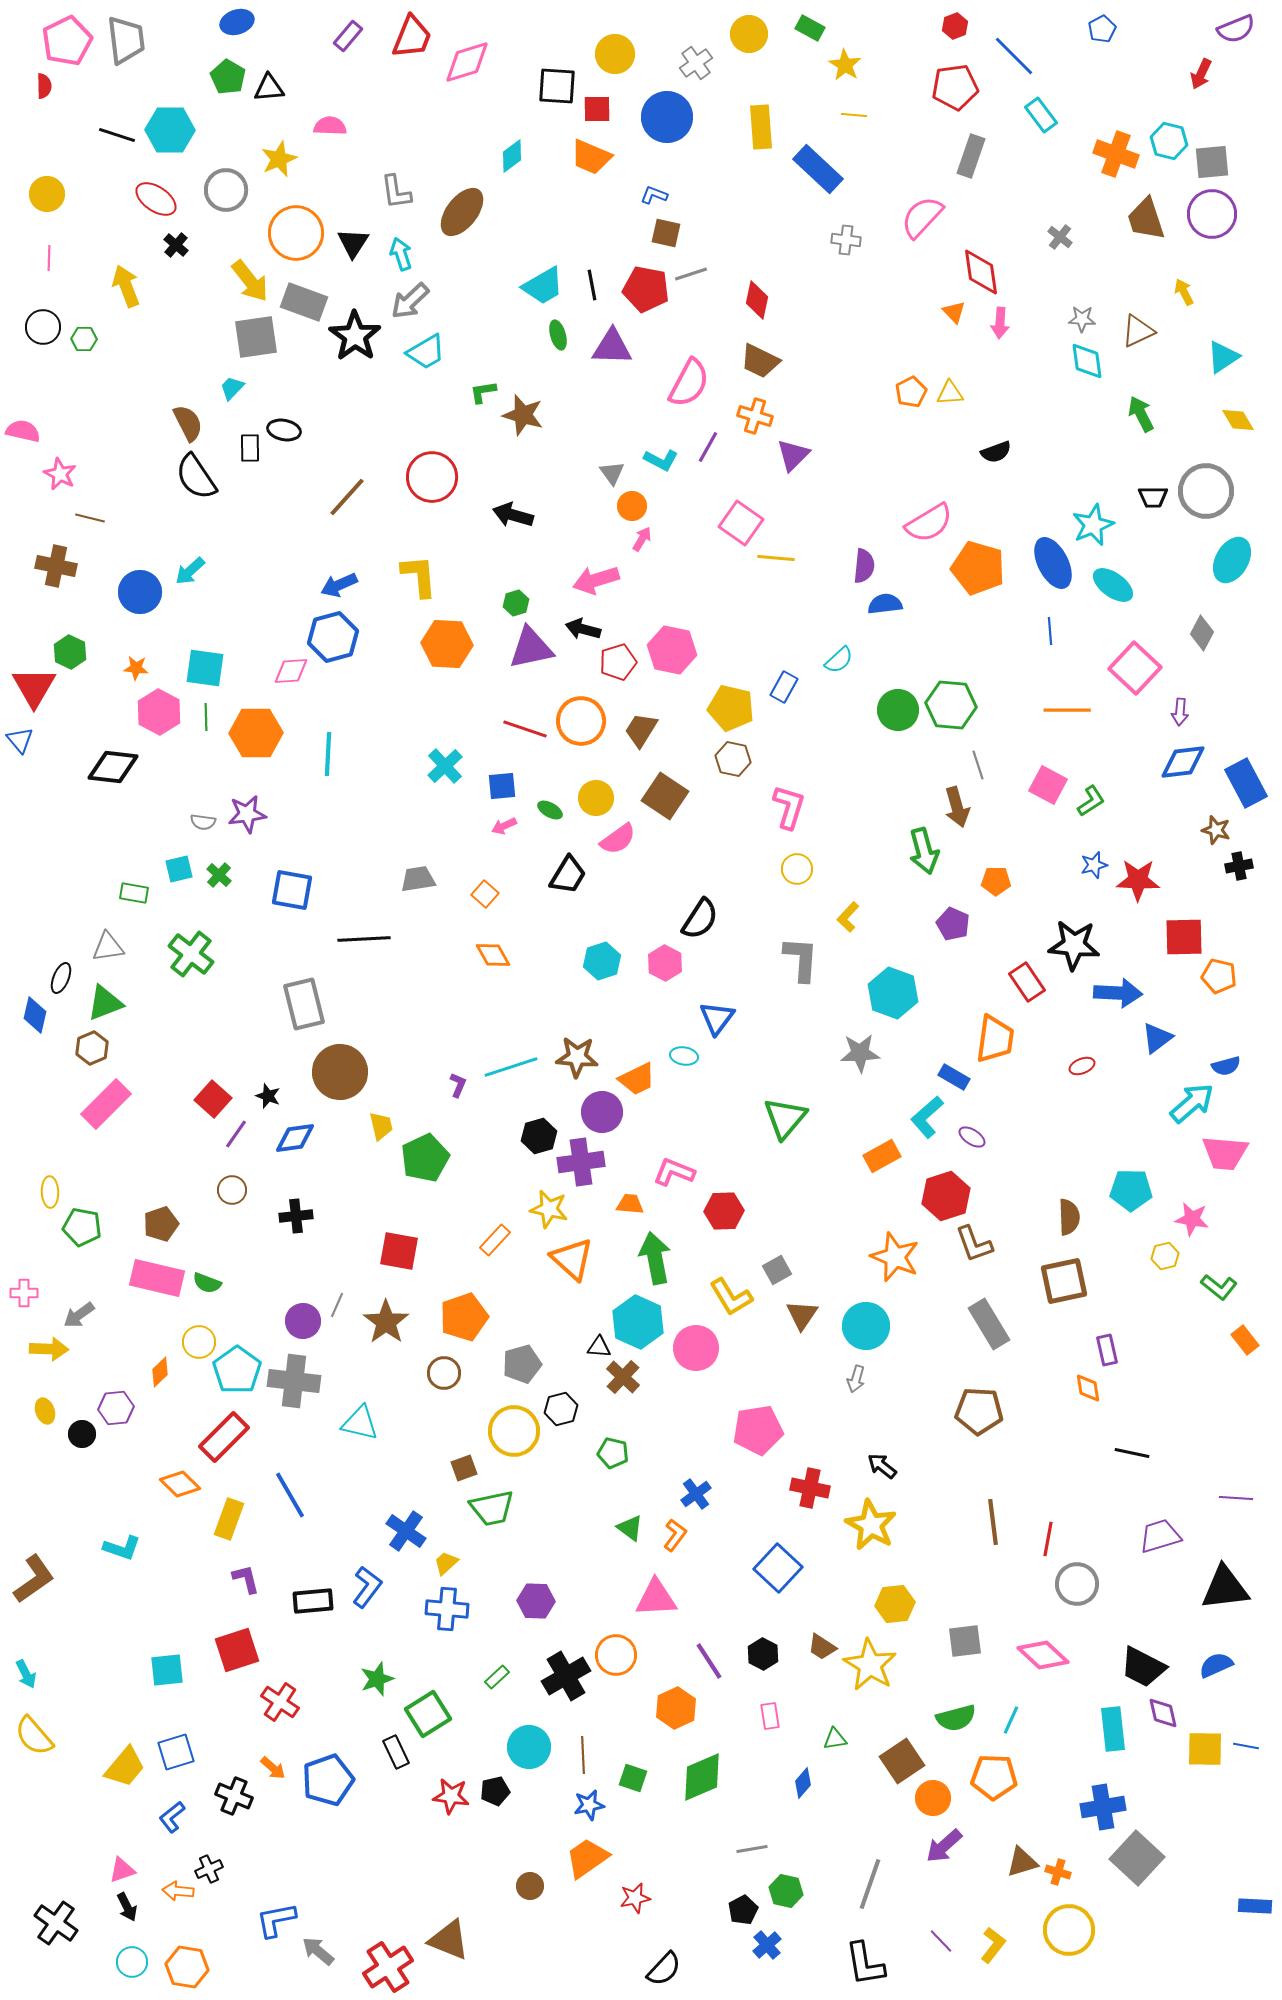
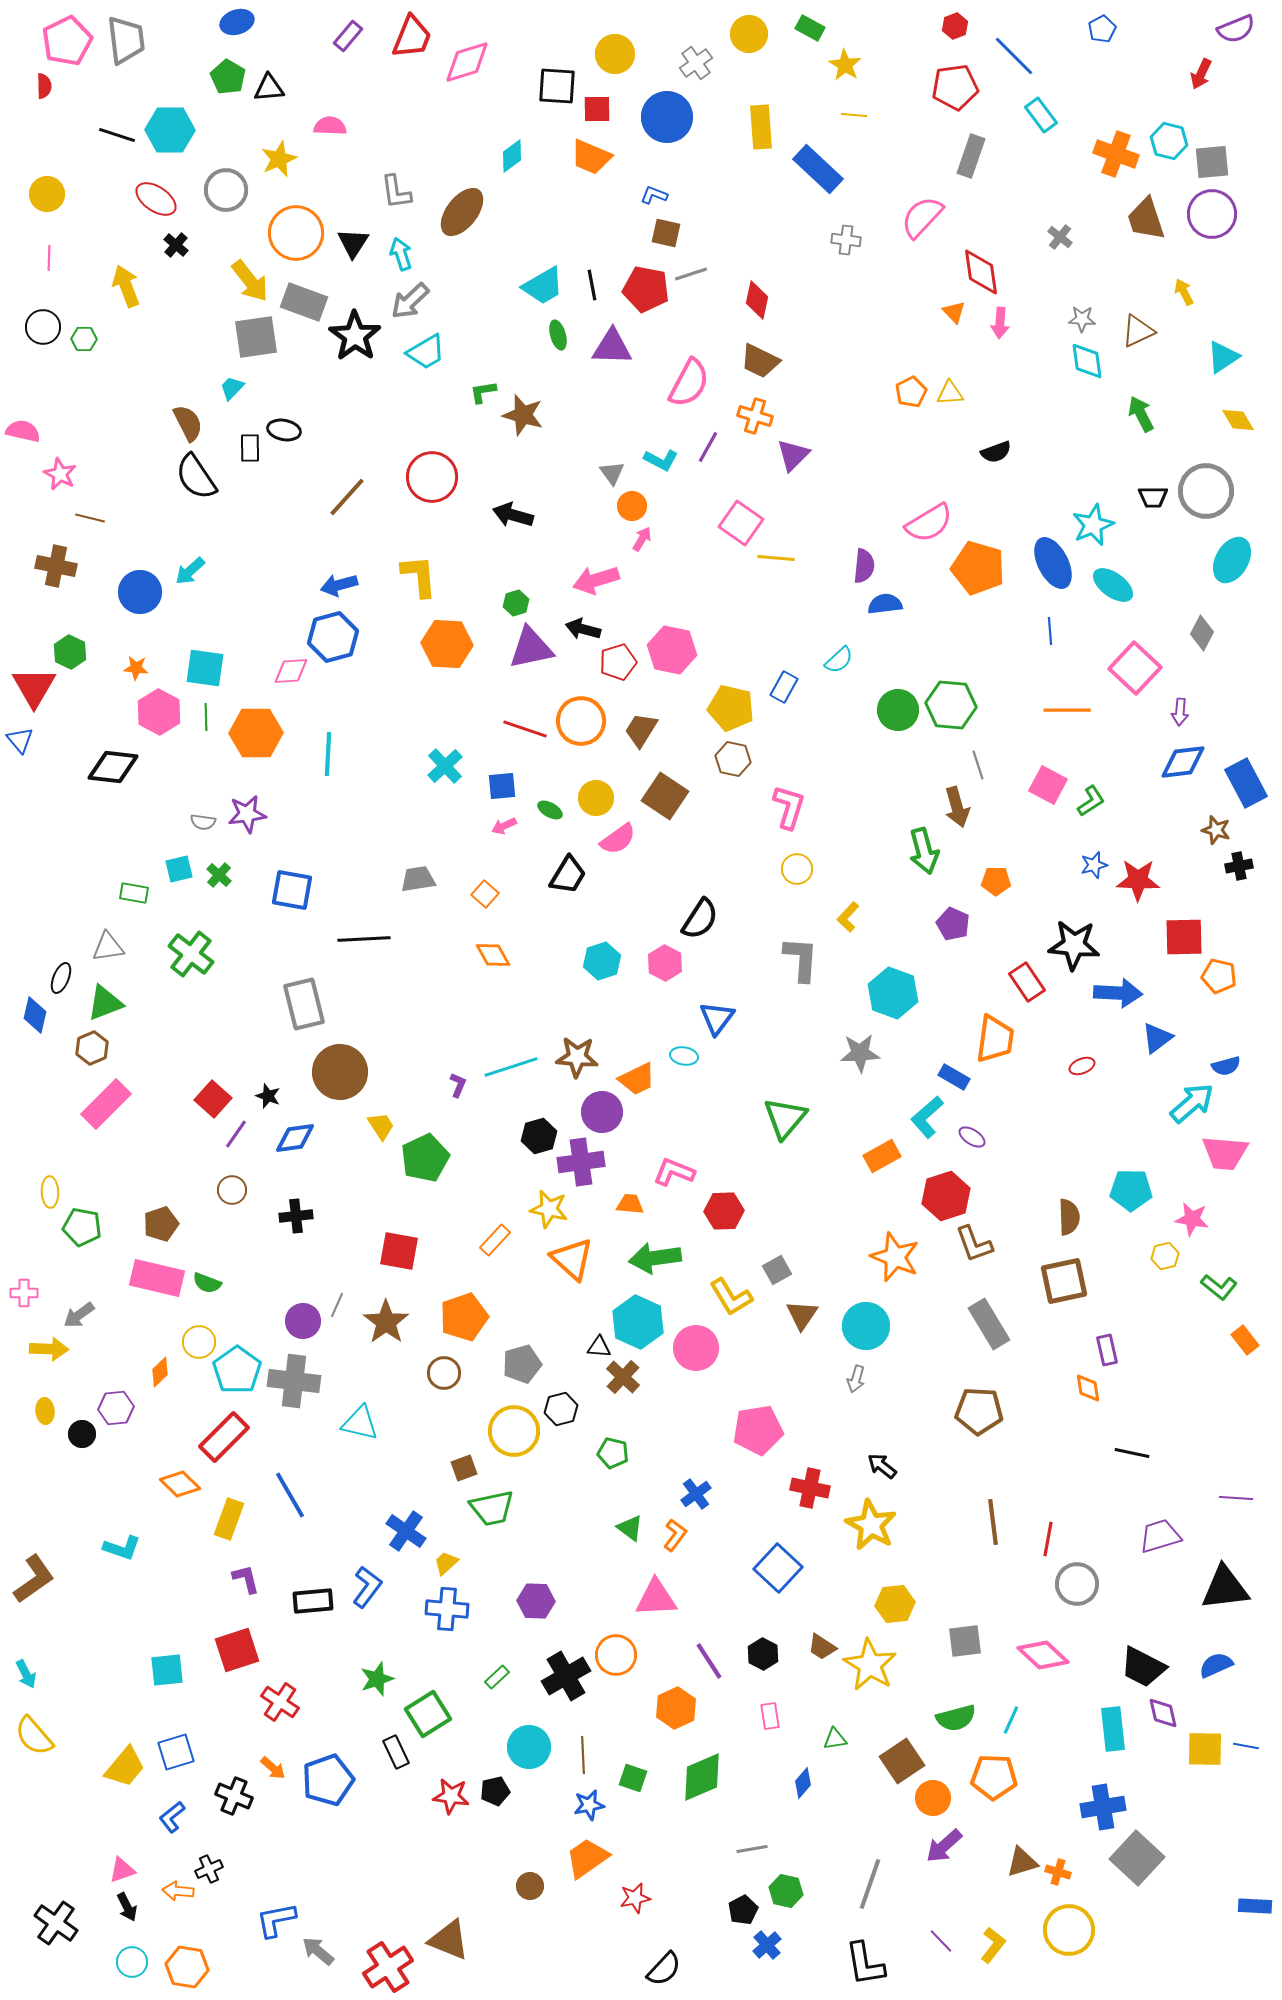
blue arrow at (339, 585): rotated 9 degrees clockwise
yellow trapezoid at (381, 1126): rotated 20 degrees counterclockwise
green arrow at (655, 1258): rotated 87 degrees counterclockwise
yellow ellipse at (45, 1411): rotated 15 degrees clockwise
